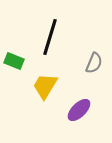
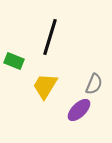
gray semicircle: moved 21 px down
